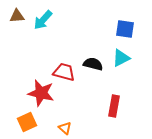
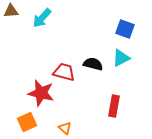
brown triangle: moved 6 px left, 5 px up
cyan arrow: moved 1 px left, 2 px up
blue square: rotated 12 degrees clockwise
